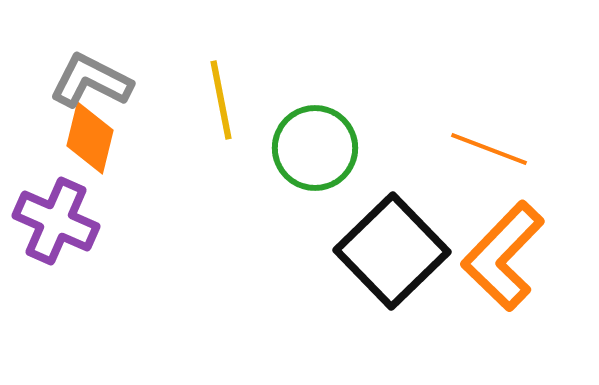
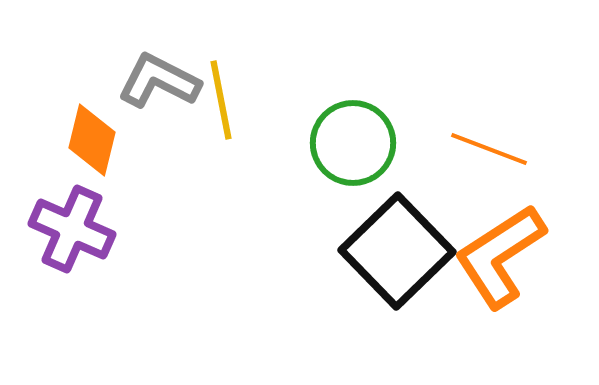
gray L-shape: moved 68 px right
orange diamond: moved 2 px right, 2 px down
green circle: moved 38 px right, 5 px up
purple cross: moved 16 px right, 8 px down
black square: moved 5 px right
orange L-shape: moved 3 px left; rotated 13 degrees clockwise
